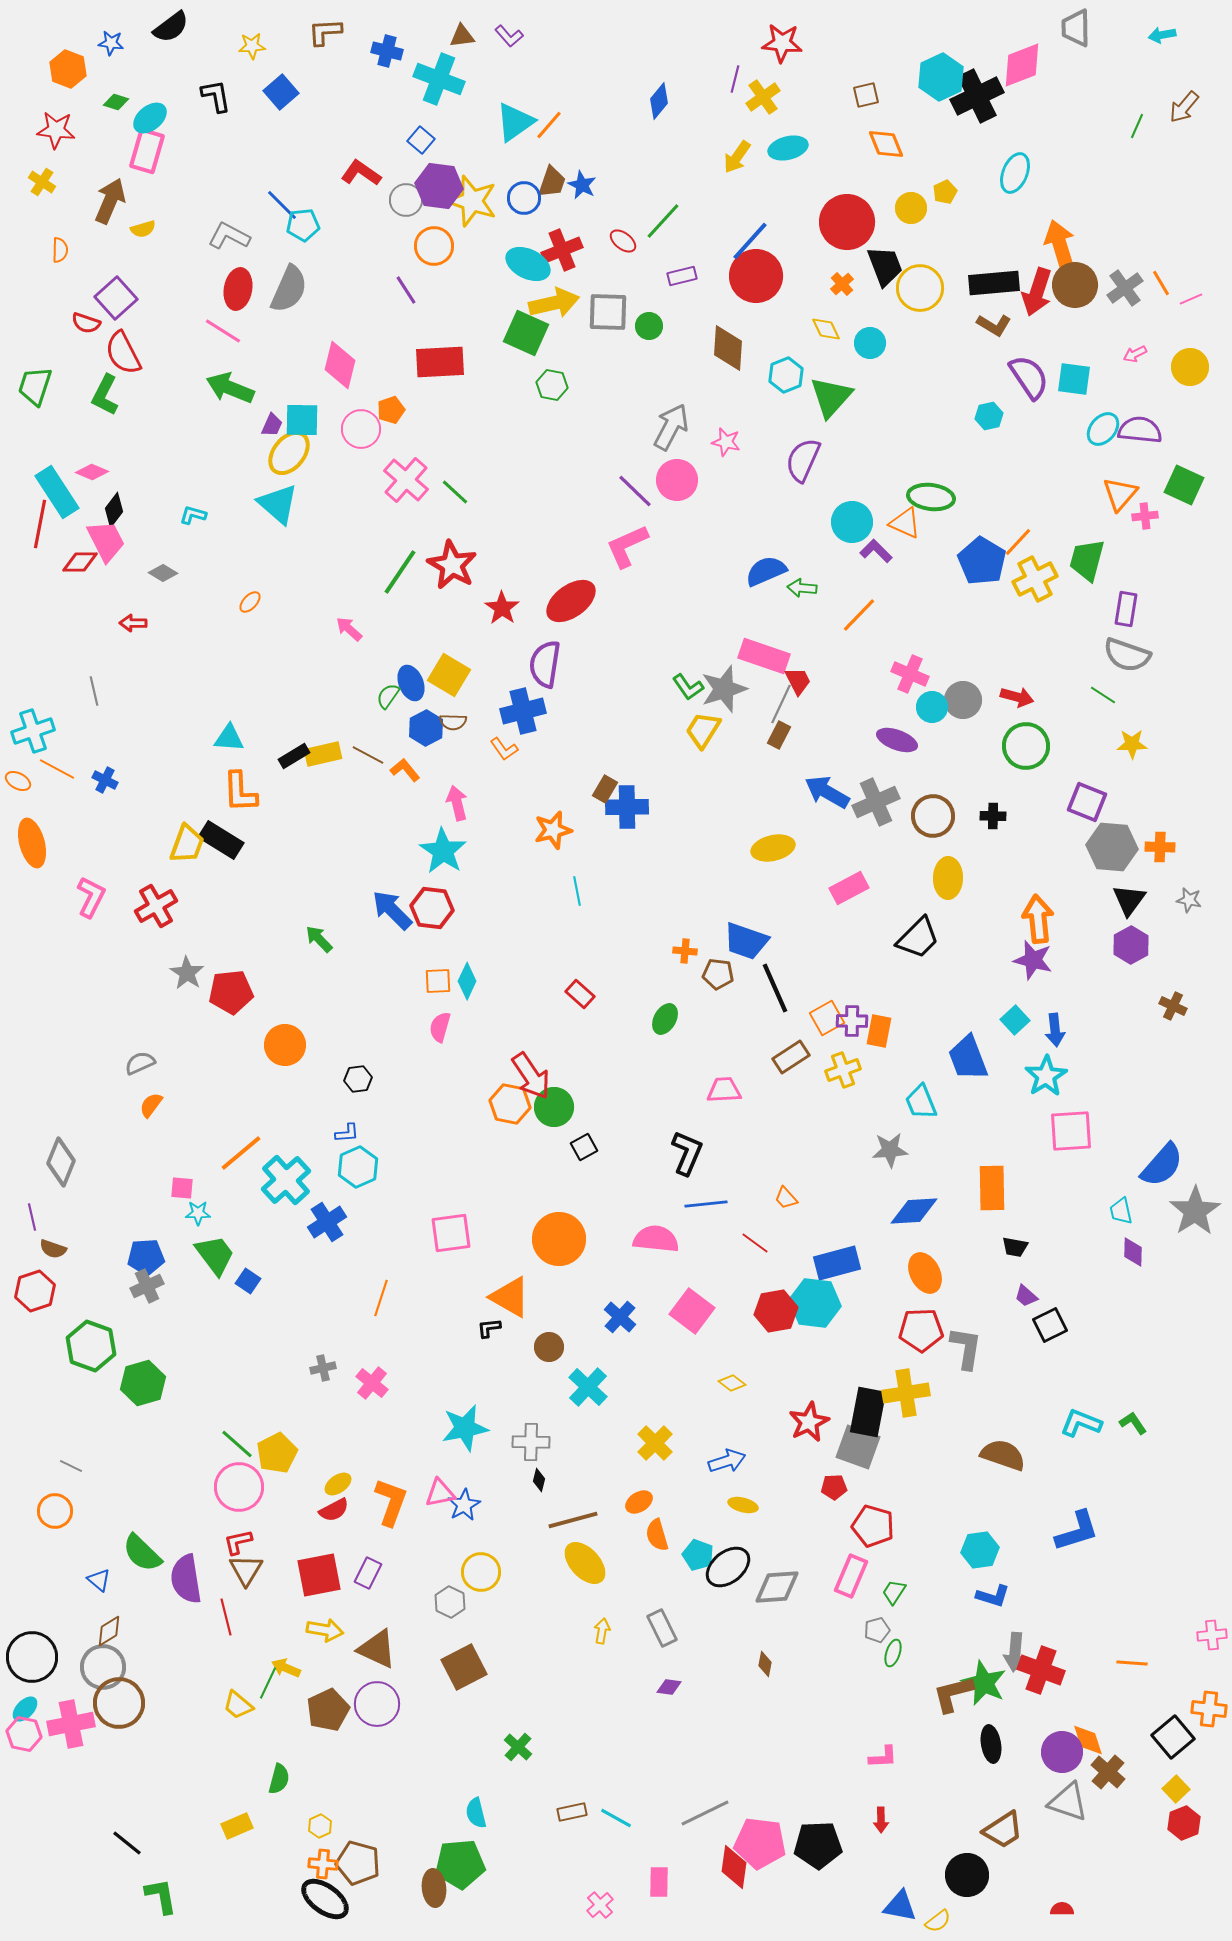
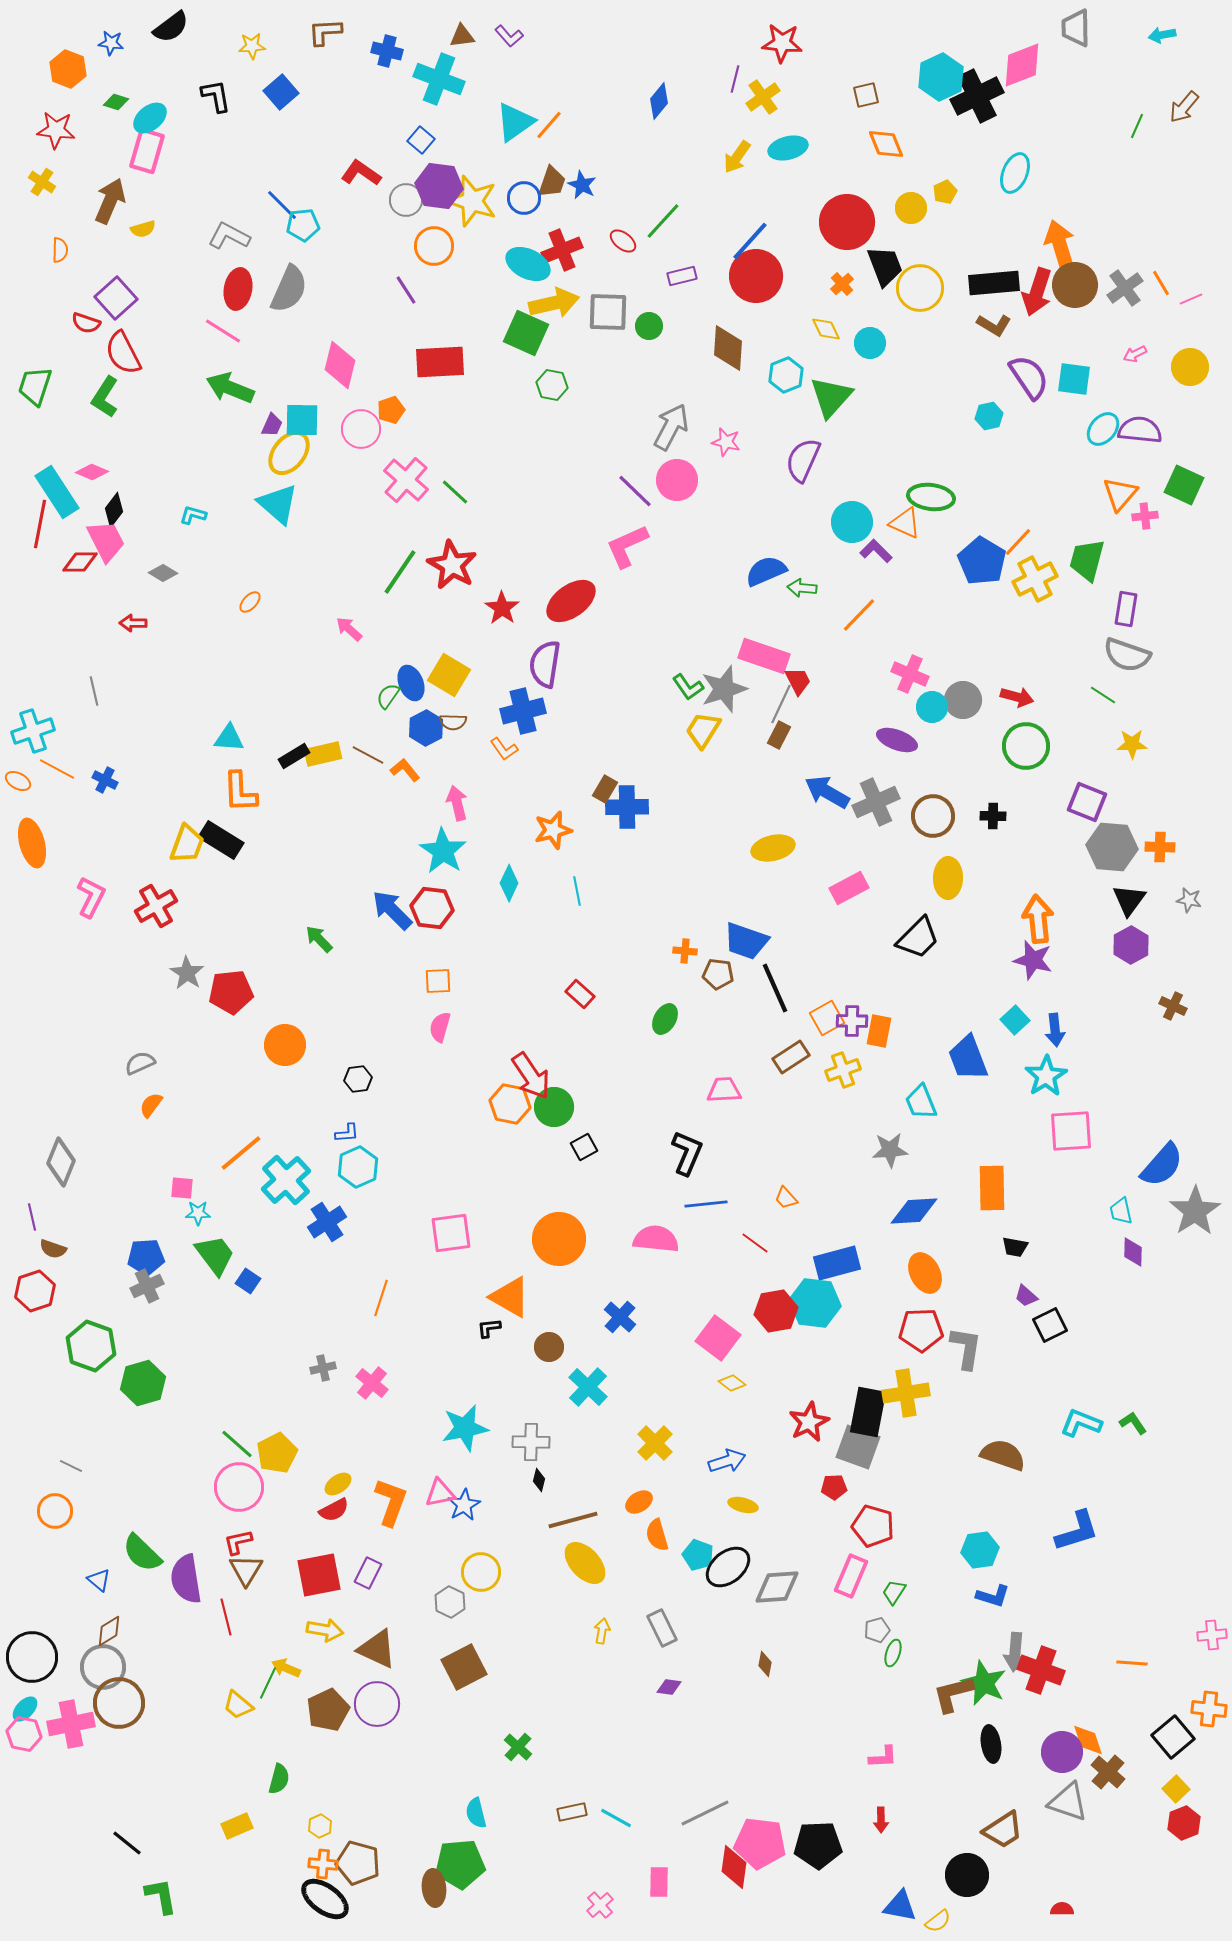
green L-shape at (105, 395): moved 2 px down; rotated 6 degrees clockwise
cyan diamond at (467, 981): moved 42 px right, 98 px up
pink square at (692, 1311): moved 26 px right, 27 px down
